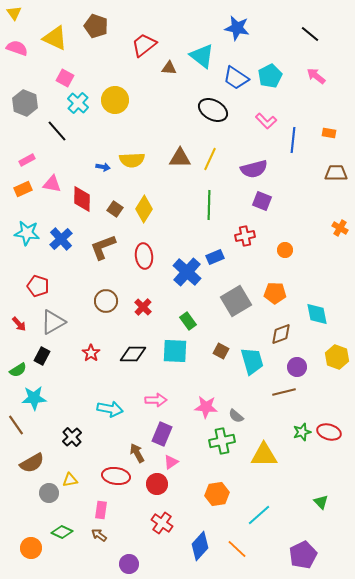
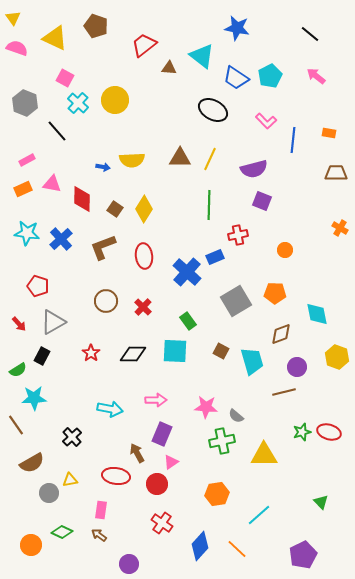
yellow triangle at (14, 13): moved 1 px left, 5 px down
red cross at (245, 236): moved 7 px left, 1 px up
orange circle at (31, 548): moved 3 px up
